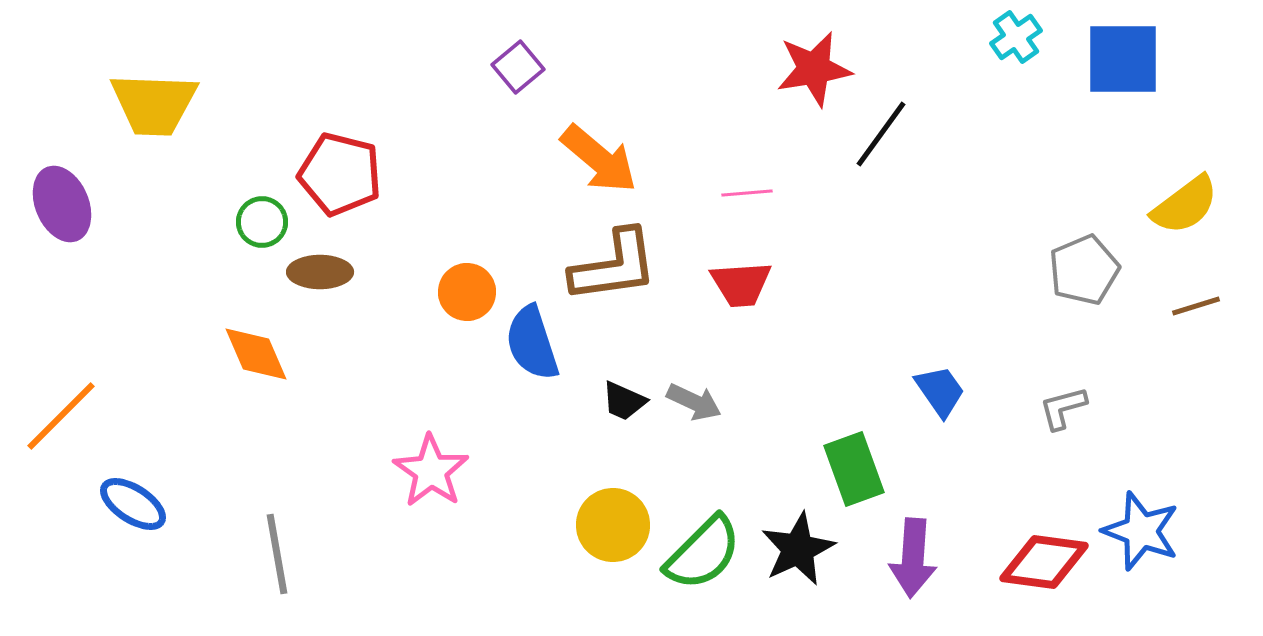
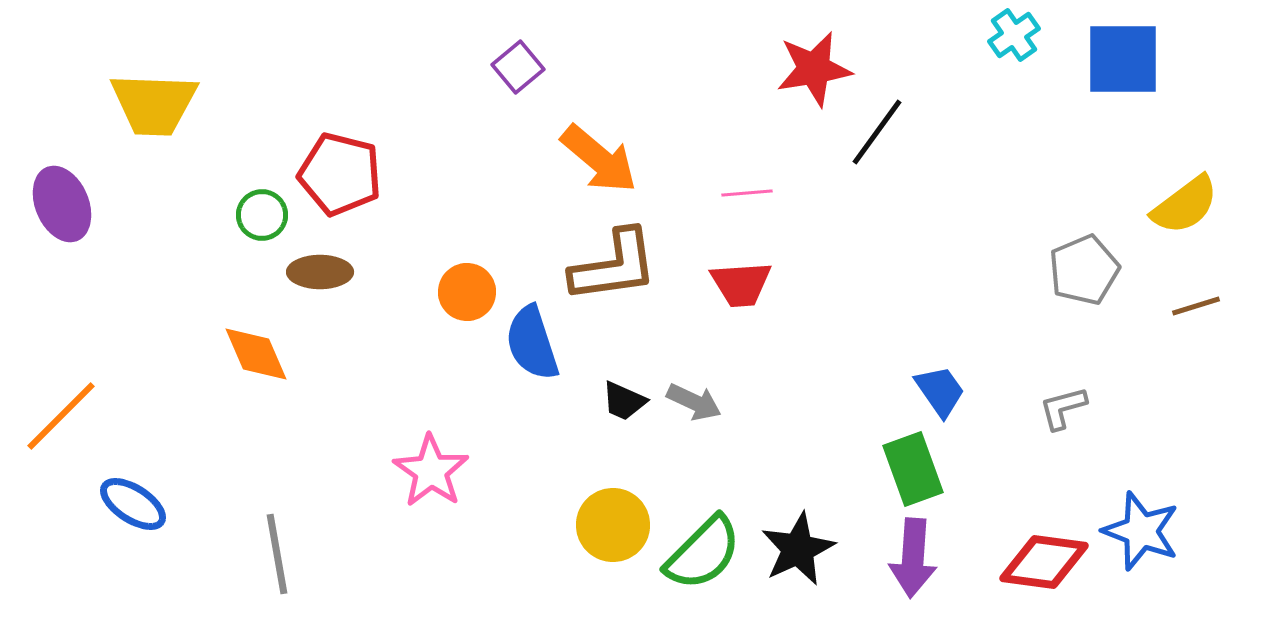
cyan cross: moved 2 px left, 2 px up
black line: moved 4 px left, 2 px up
green circle: moved 7 px up
green rectangle: moved 59 px right
